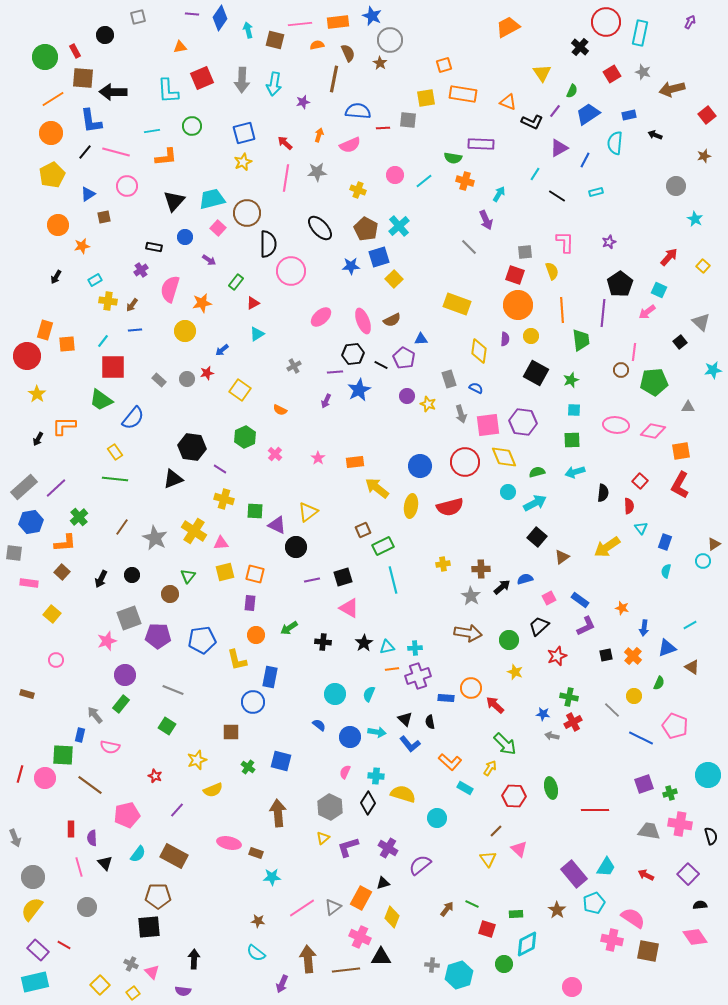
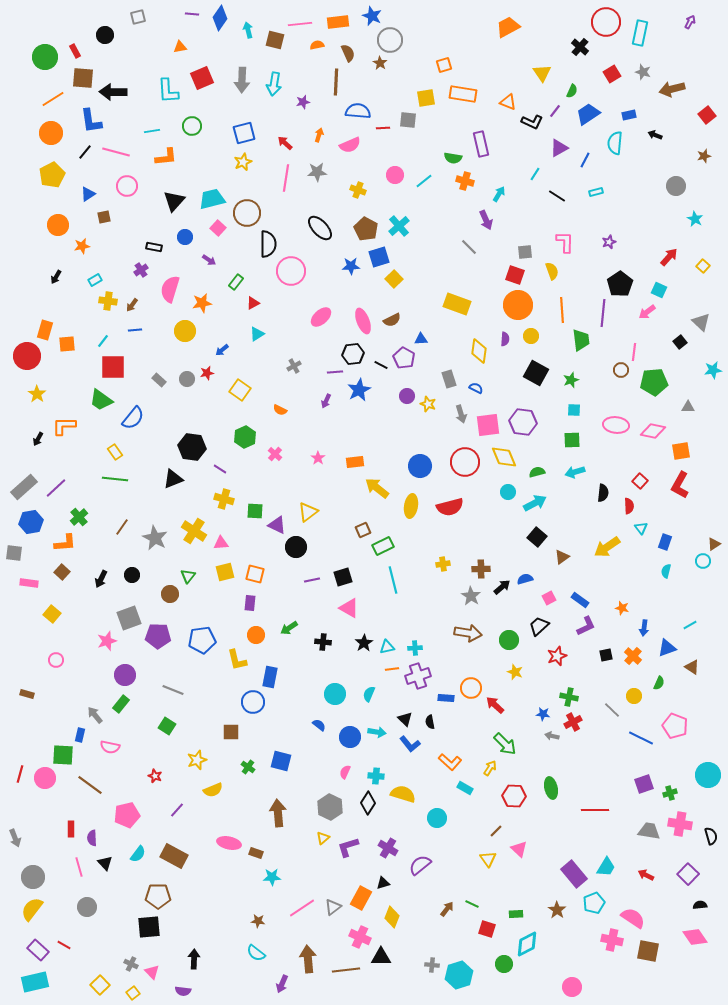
brown line at (334, 79): moved 2 px right, 3 px down; rotated 8 degrees counterclockwise
purple rectangle at (481, 144): rotated 75 degrees clockwise
